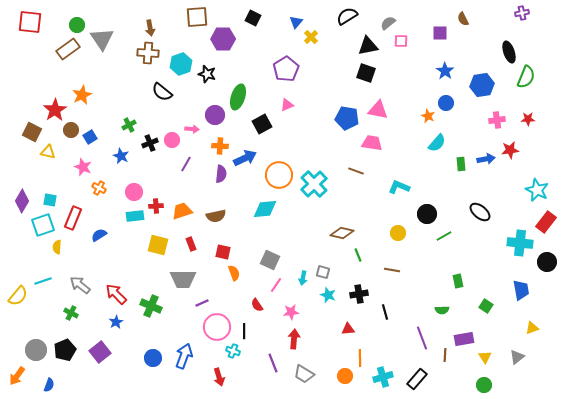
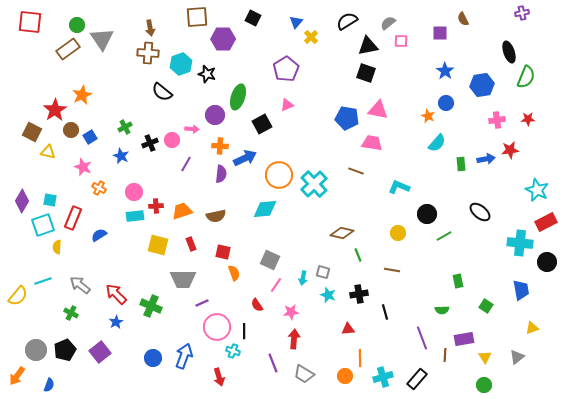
black semicircle at (347, 16): moved 5 px down
green cross at (129, 125): moved 4 px left, 2 px down
red rectangle at (546, 222): rotated 25 degrees clockwise
